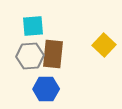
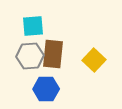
yellow square: moved 10 px left, 15 px down
